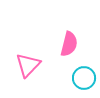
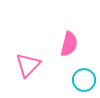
cyan circle: moved 2 px down
